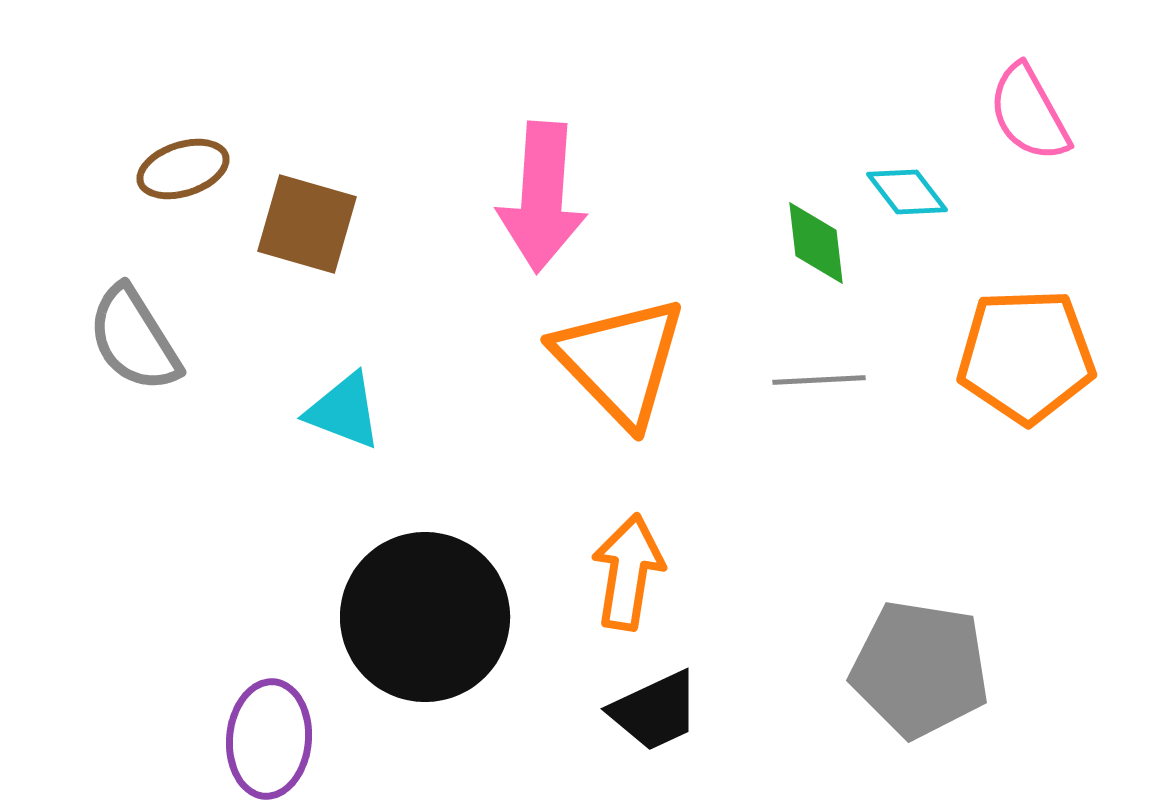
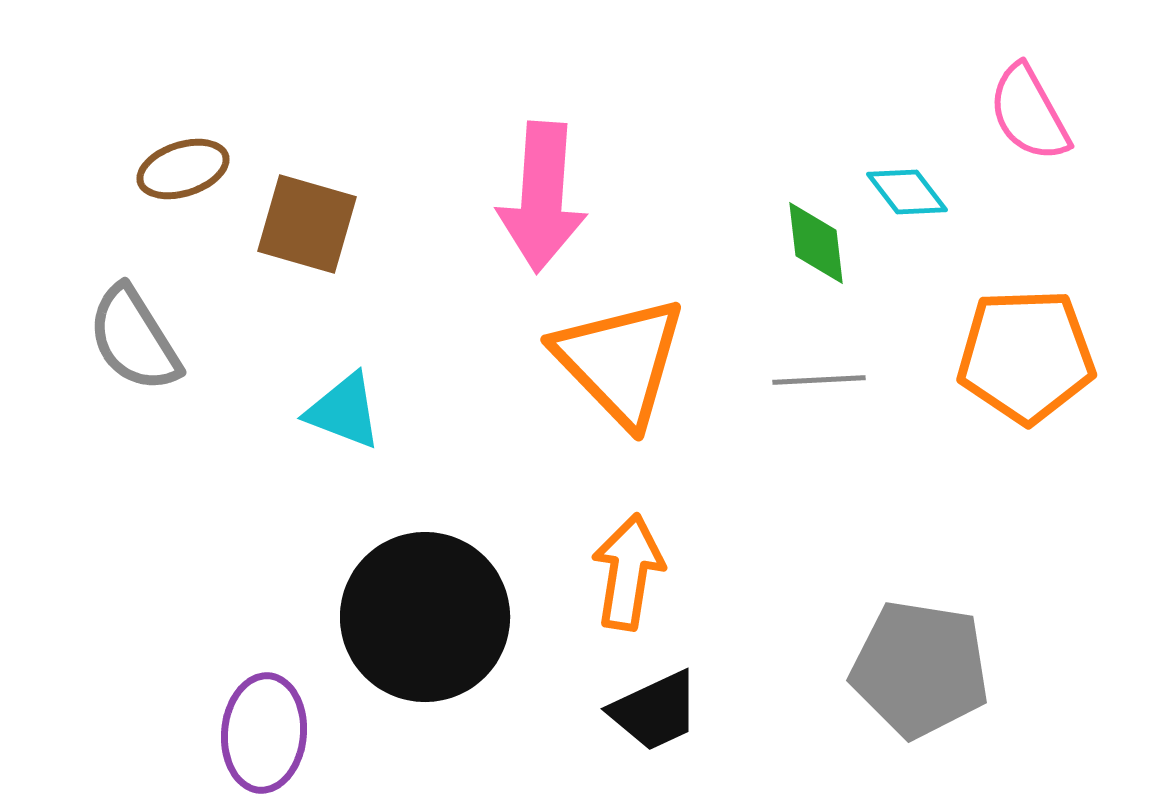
purple ellipse: moved 5 px left, 6 px up
